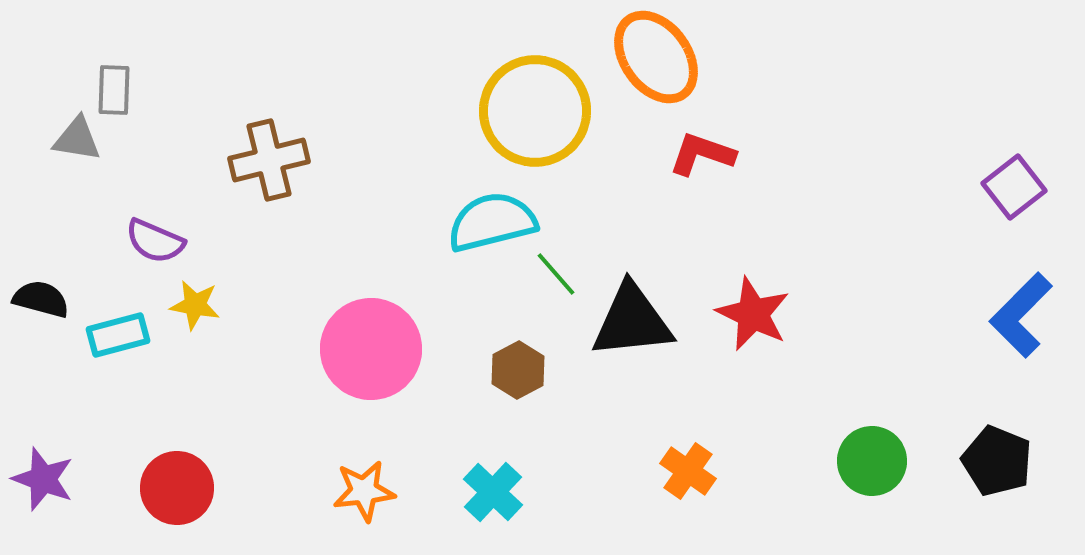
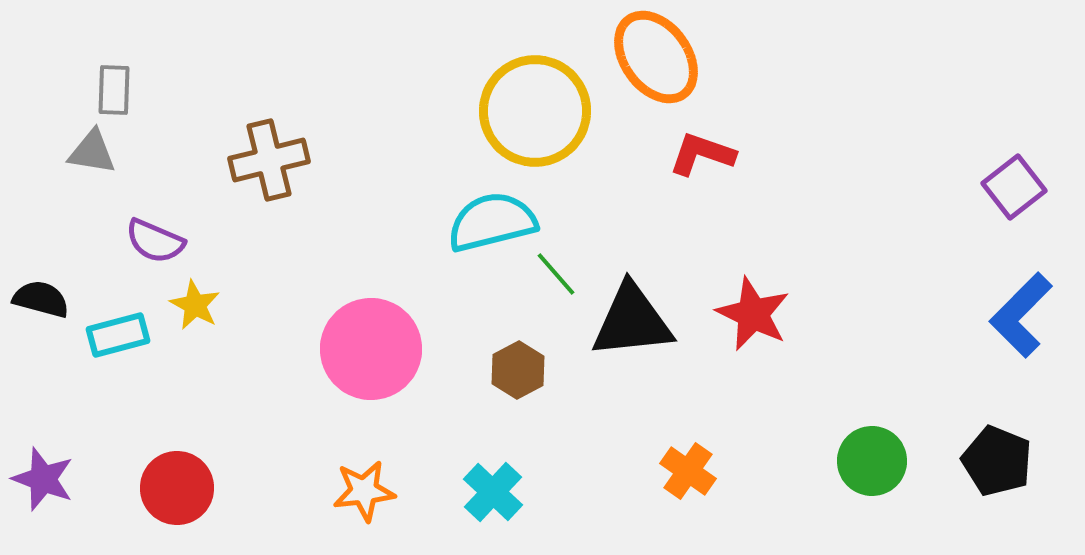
gray triangle: moved 15 px right, 13 px down
yellow star: rotated 18 degrees clockwise
